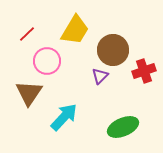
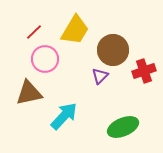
red line: moved 7 px right, 2 px up
pink circle: moved 2 px left, 2 px up
brown triangle: rotated 44 degrees clockwise
cyan arrow: moved 1 px up
